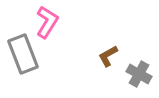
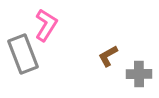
pink L-shape: moved 1 px left, 3 px down
gray cross: rotated 30 degrees counterclockwise
